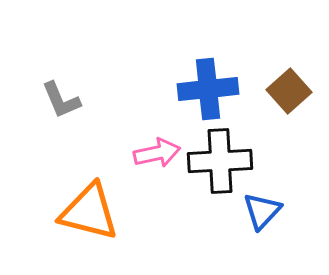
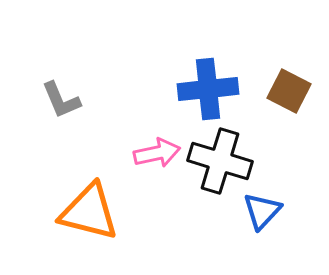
brown square: rotated 21 degrees counterclockwise
black cross: rotated 20 degrees clockwise
